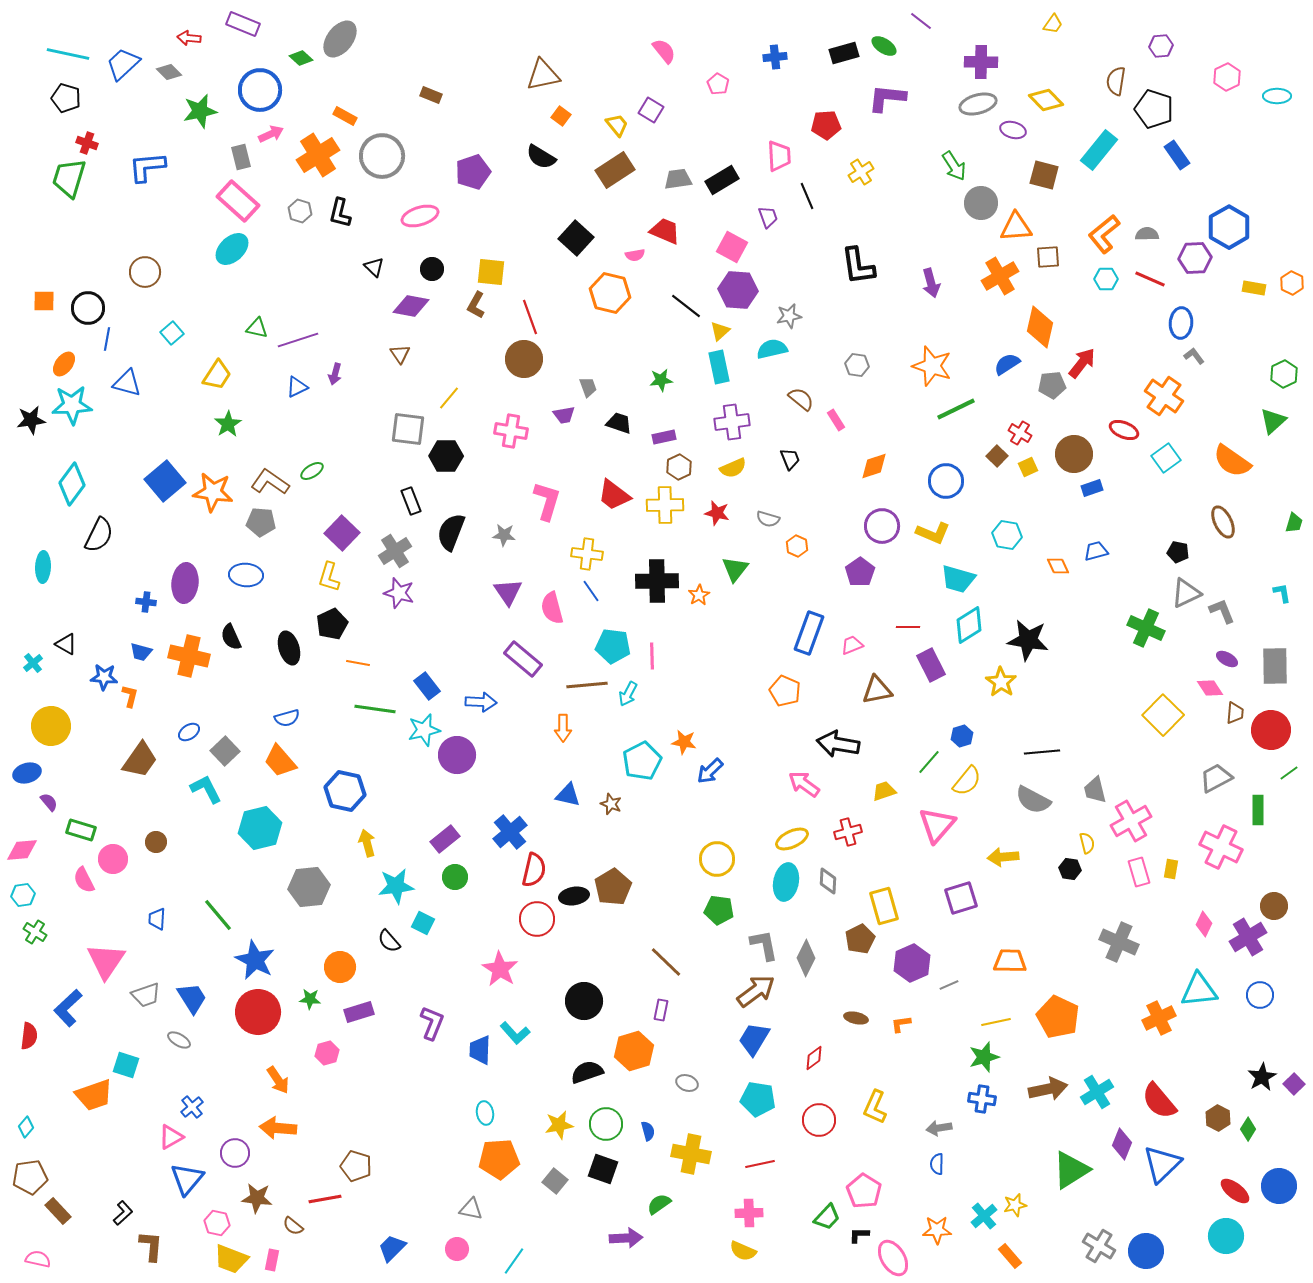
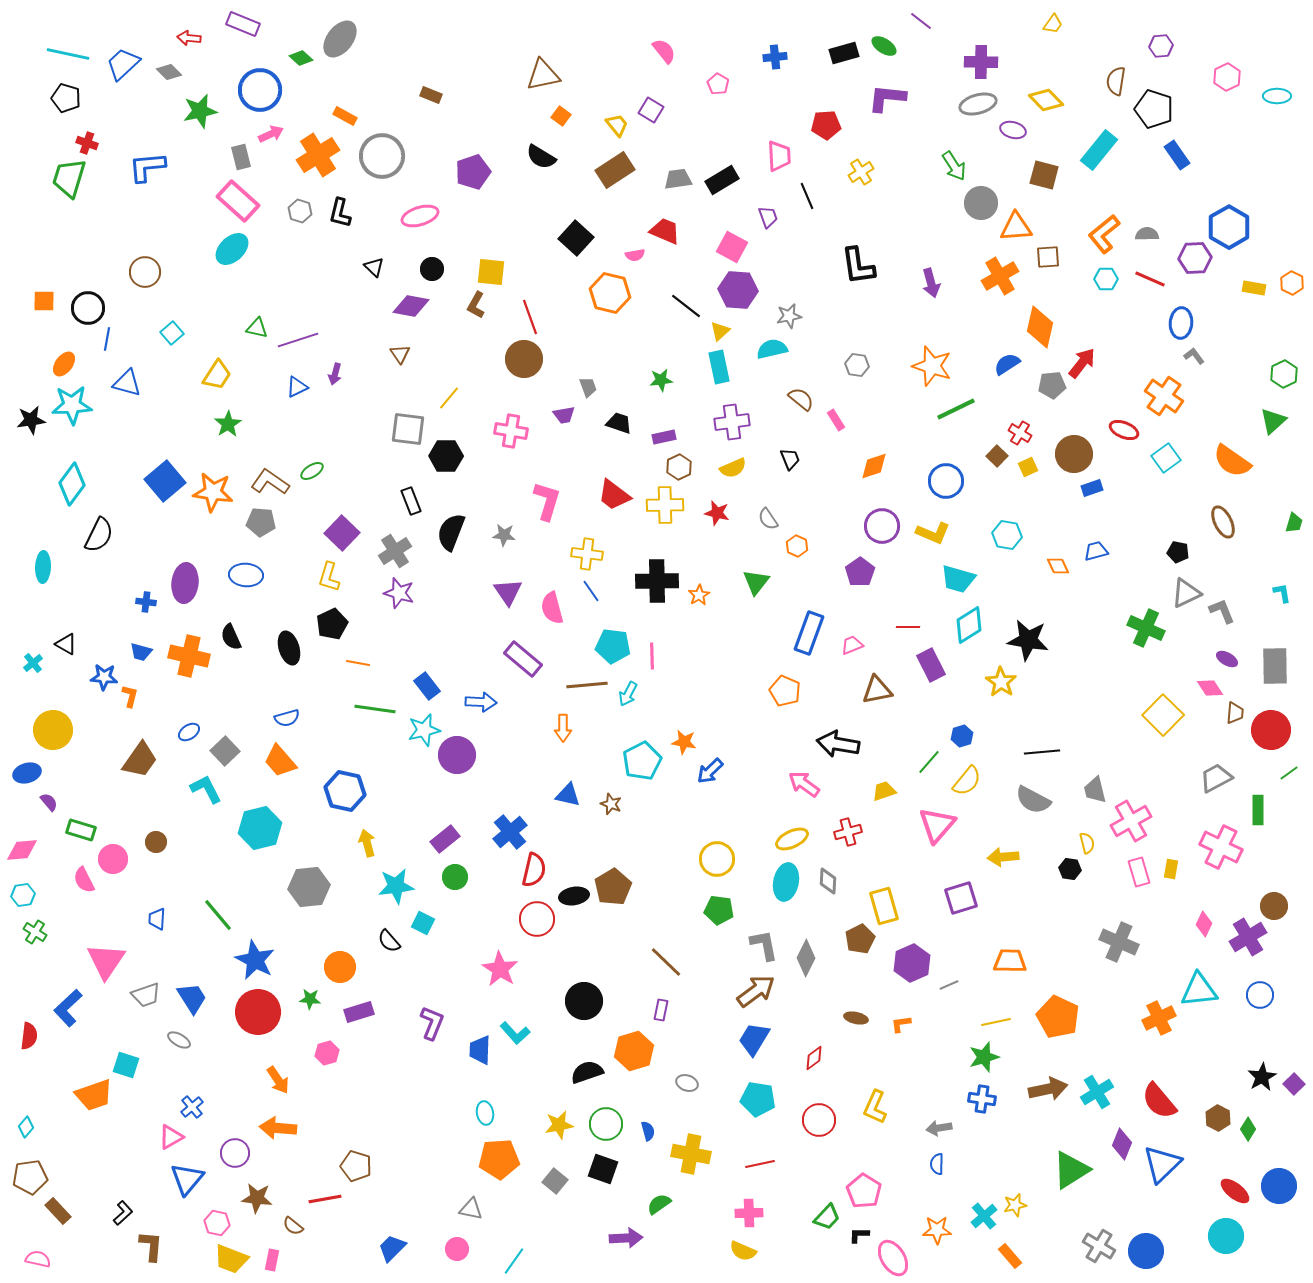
gray semicircle at (768, 519): rotated 40 degrees clockwise
green triangle at (735, 569): moved 21 px right, 13 px down
yellow circle at (51, 726): moved 2 px right, 4 px down
